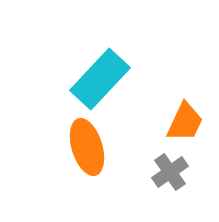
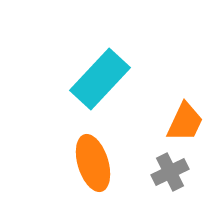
orange ellipse: moved 6 px right, 16 px down
gray cross: rotated 9 degrees clockwise
